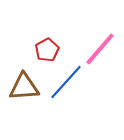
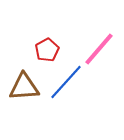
pink line: moved 1 px left
